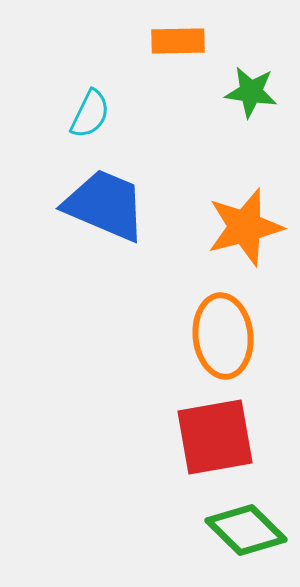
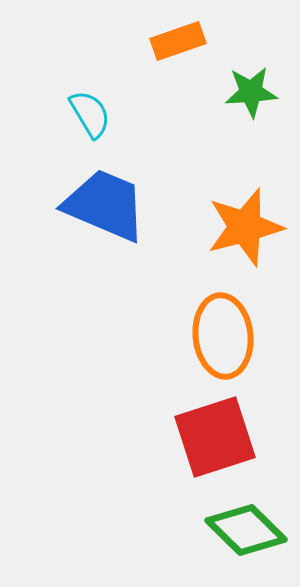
orange rectangle: rotated 18 degrees counterclockwise
green star: rotated 12 degrees counterclockwise
cyan semicircle: rotated 57 degrees counterclockwise
red square: rotated 8 degrees counterclockwise
